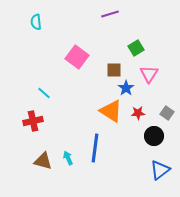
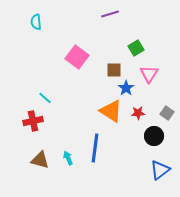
cyan line: moved 1 px right, 5 px down
brown triangle: moved 3 px left, 1 px up
